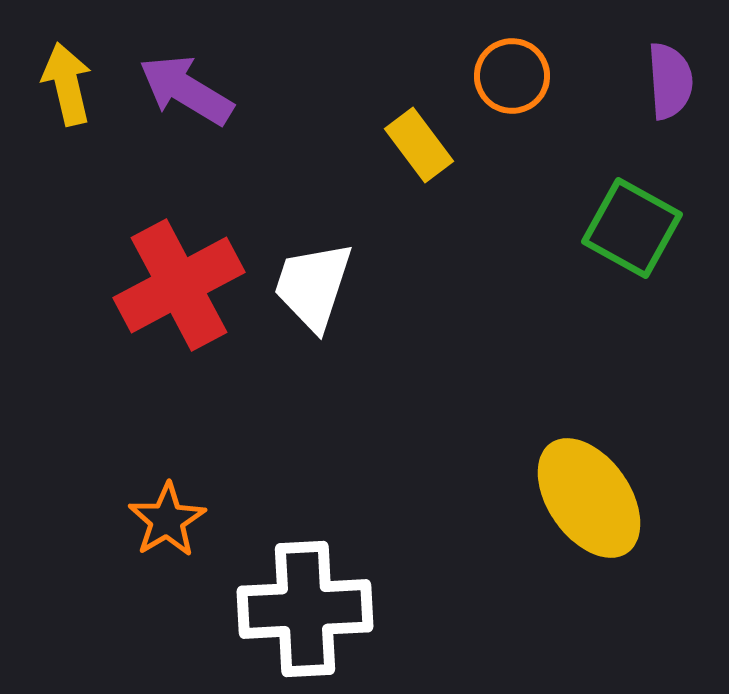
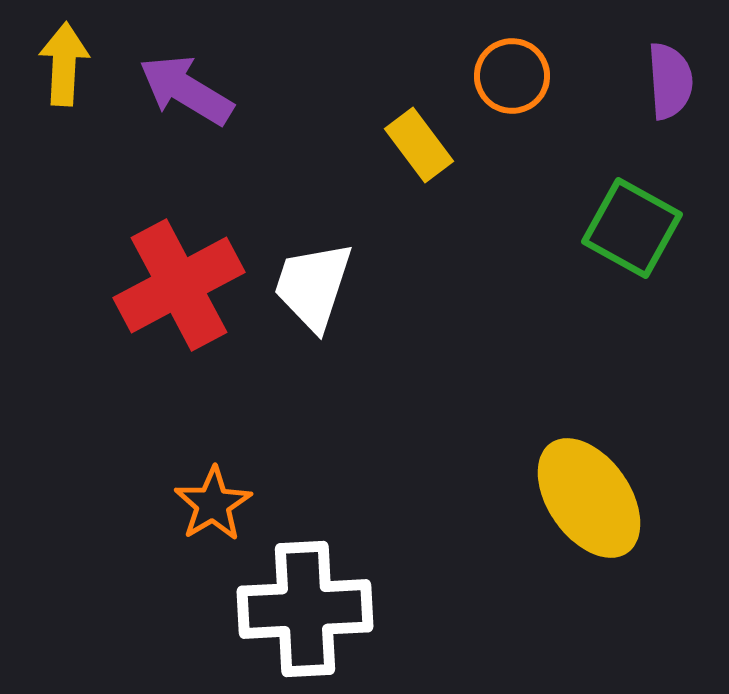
yellow arrow: moved 3 px left, 20 px up; rotated 16 degrees clockwise
orange star: moved 46 px right, 16 px up
